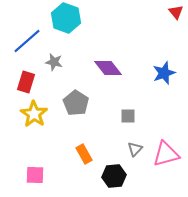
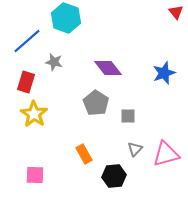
gray pentagon: moved 20 px right
